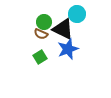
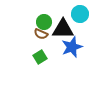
cyan circle: moved 3 px right
black triangle: rotated 25 degrees counterclockwise
blue star: moved 4 px right, 2 px up
